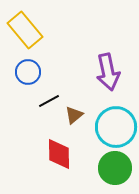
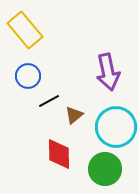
blue circle: moved 4 px down
green circle: moved 10 px left, 1 px down
